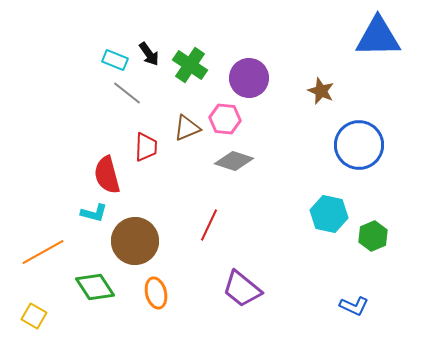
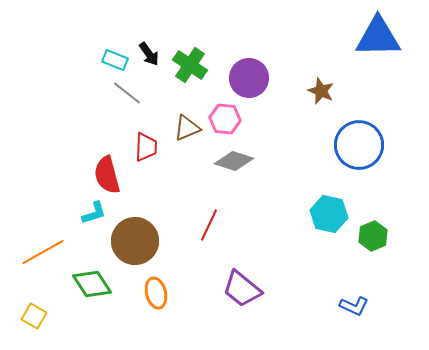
cyan L-shape: rotated 32 degrees counterclockwise
green diamond: moved 3 px left, 3 px up
